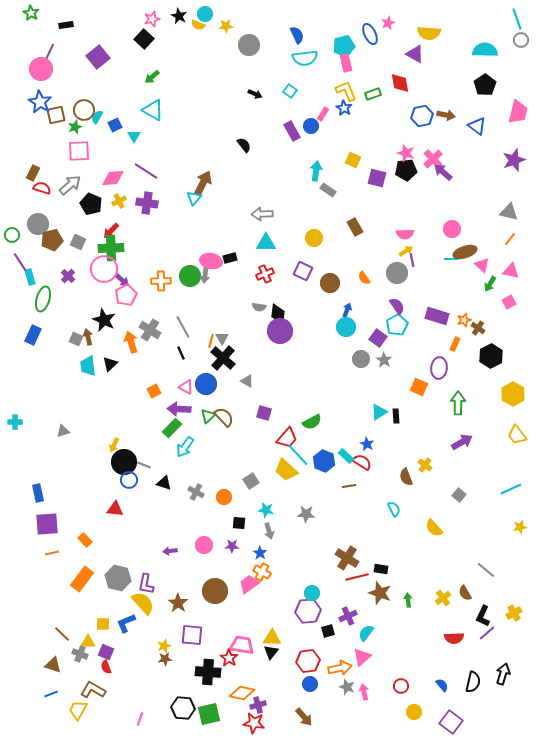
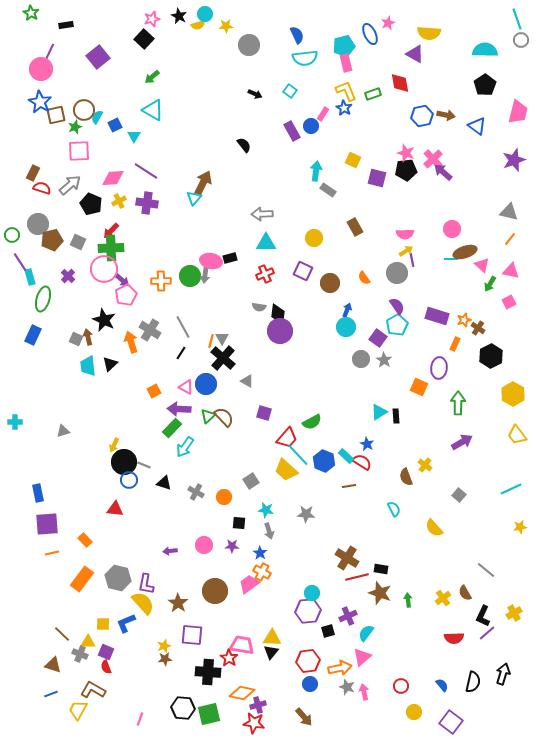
yellow semicircle at (198, 25): rotated 40 degrees counterclockwise
black line at (181, 353): rotated 56 degrees clockwise
